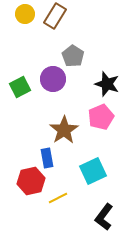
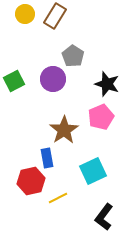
green square: moved 6 px left, 6 px up
